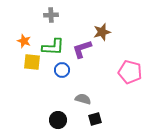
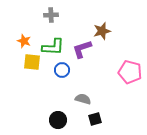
brown star: moved 1 px up
